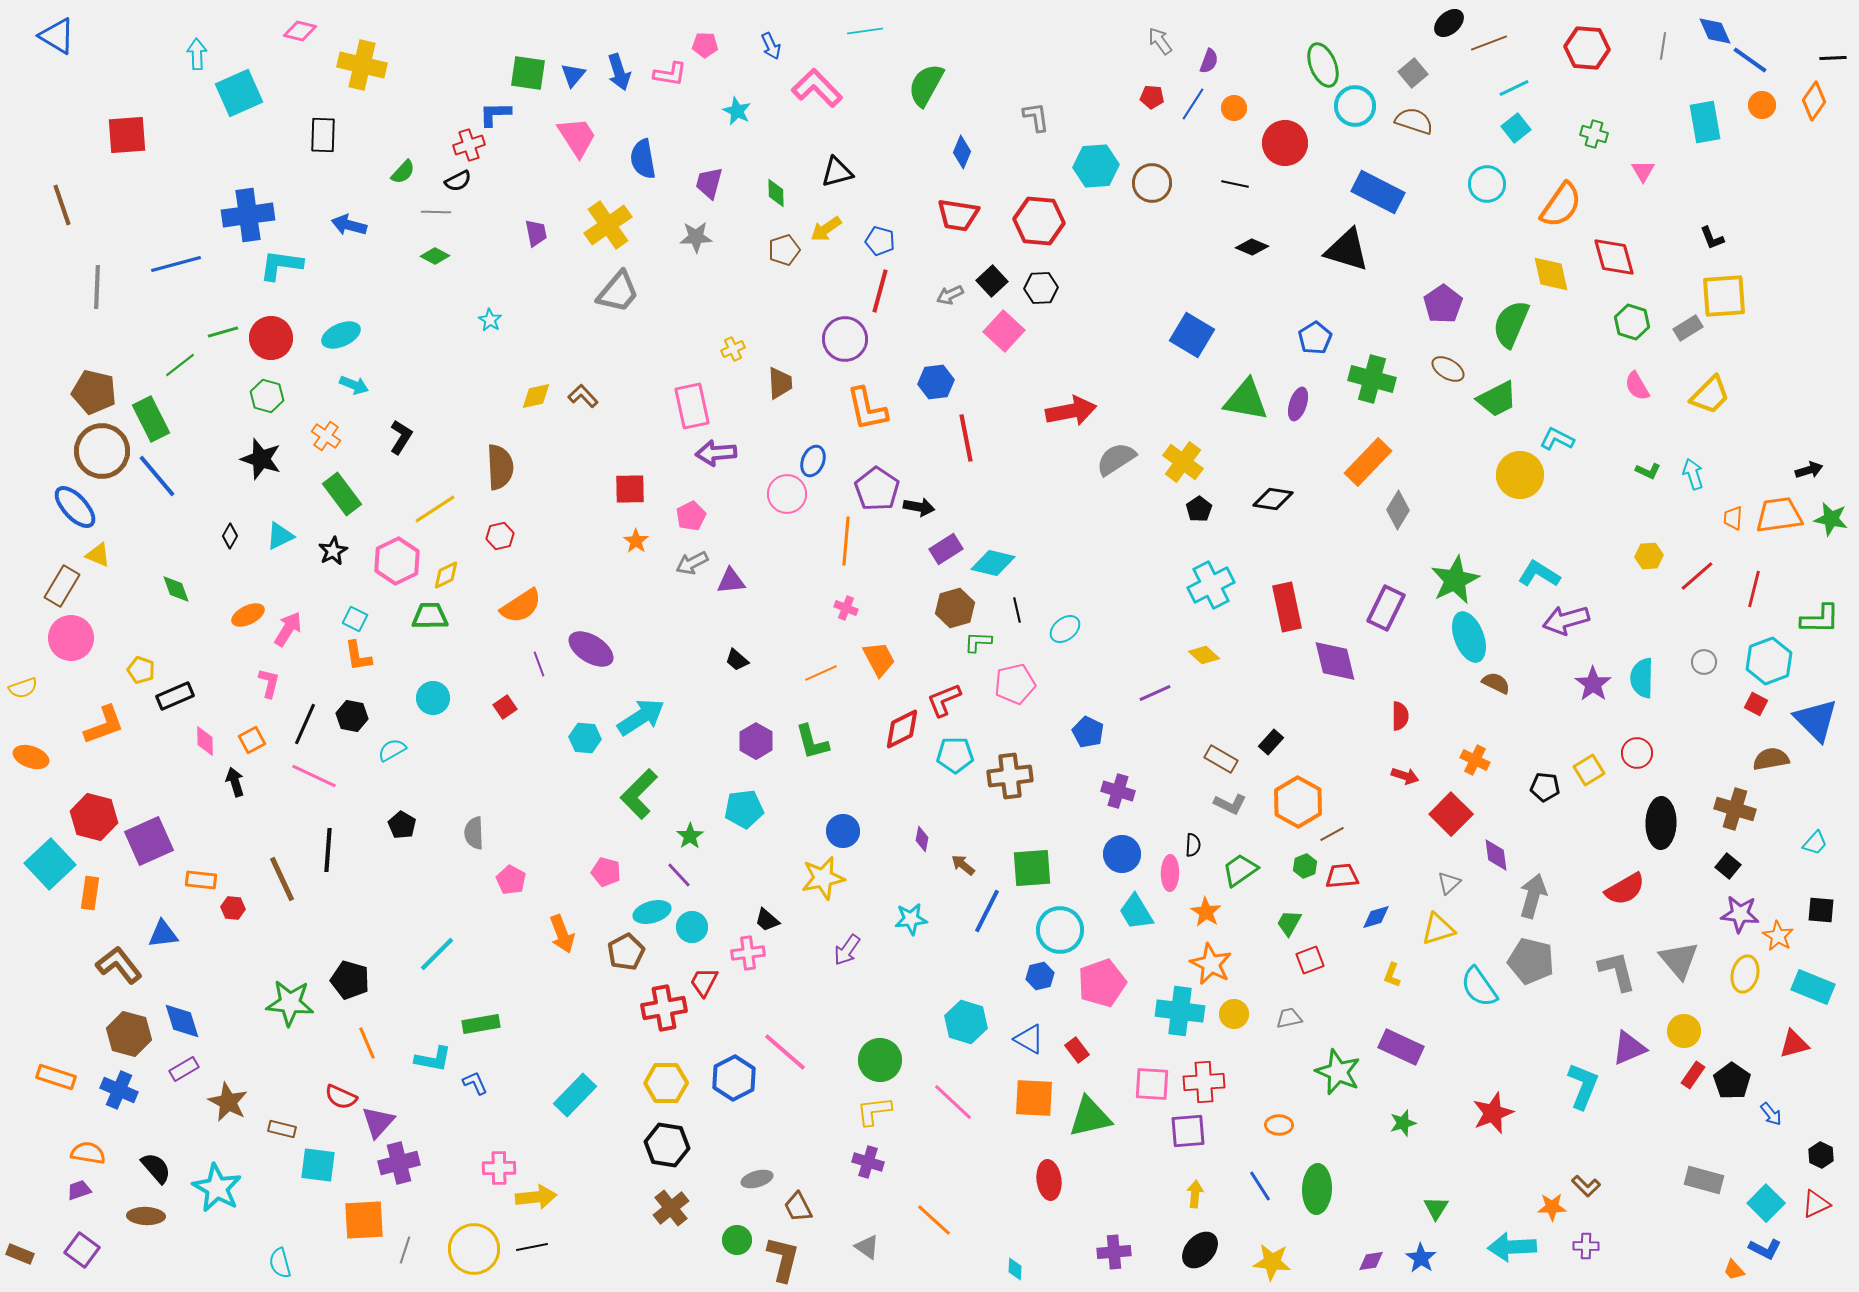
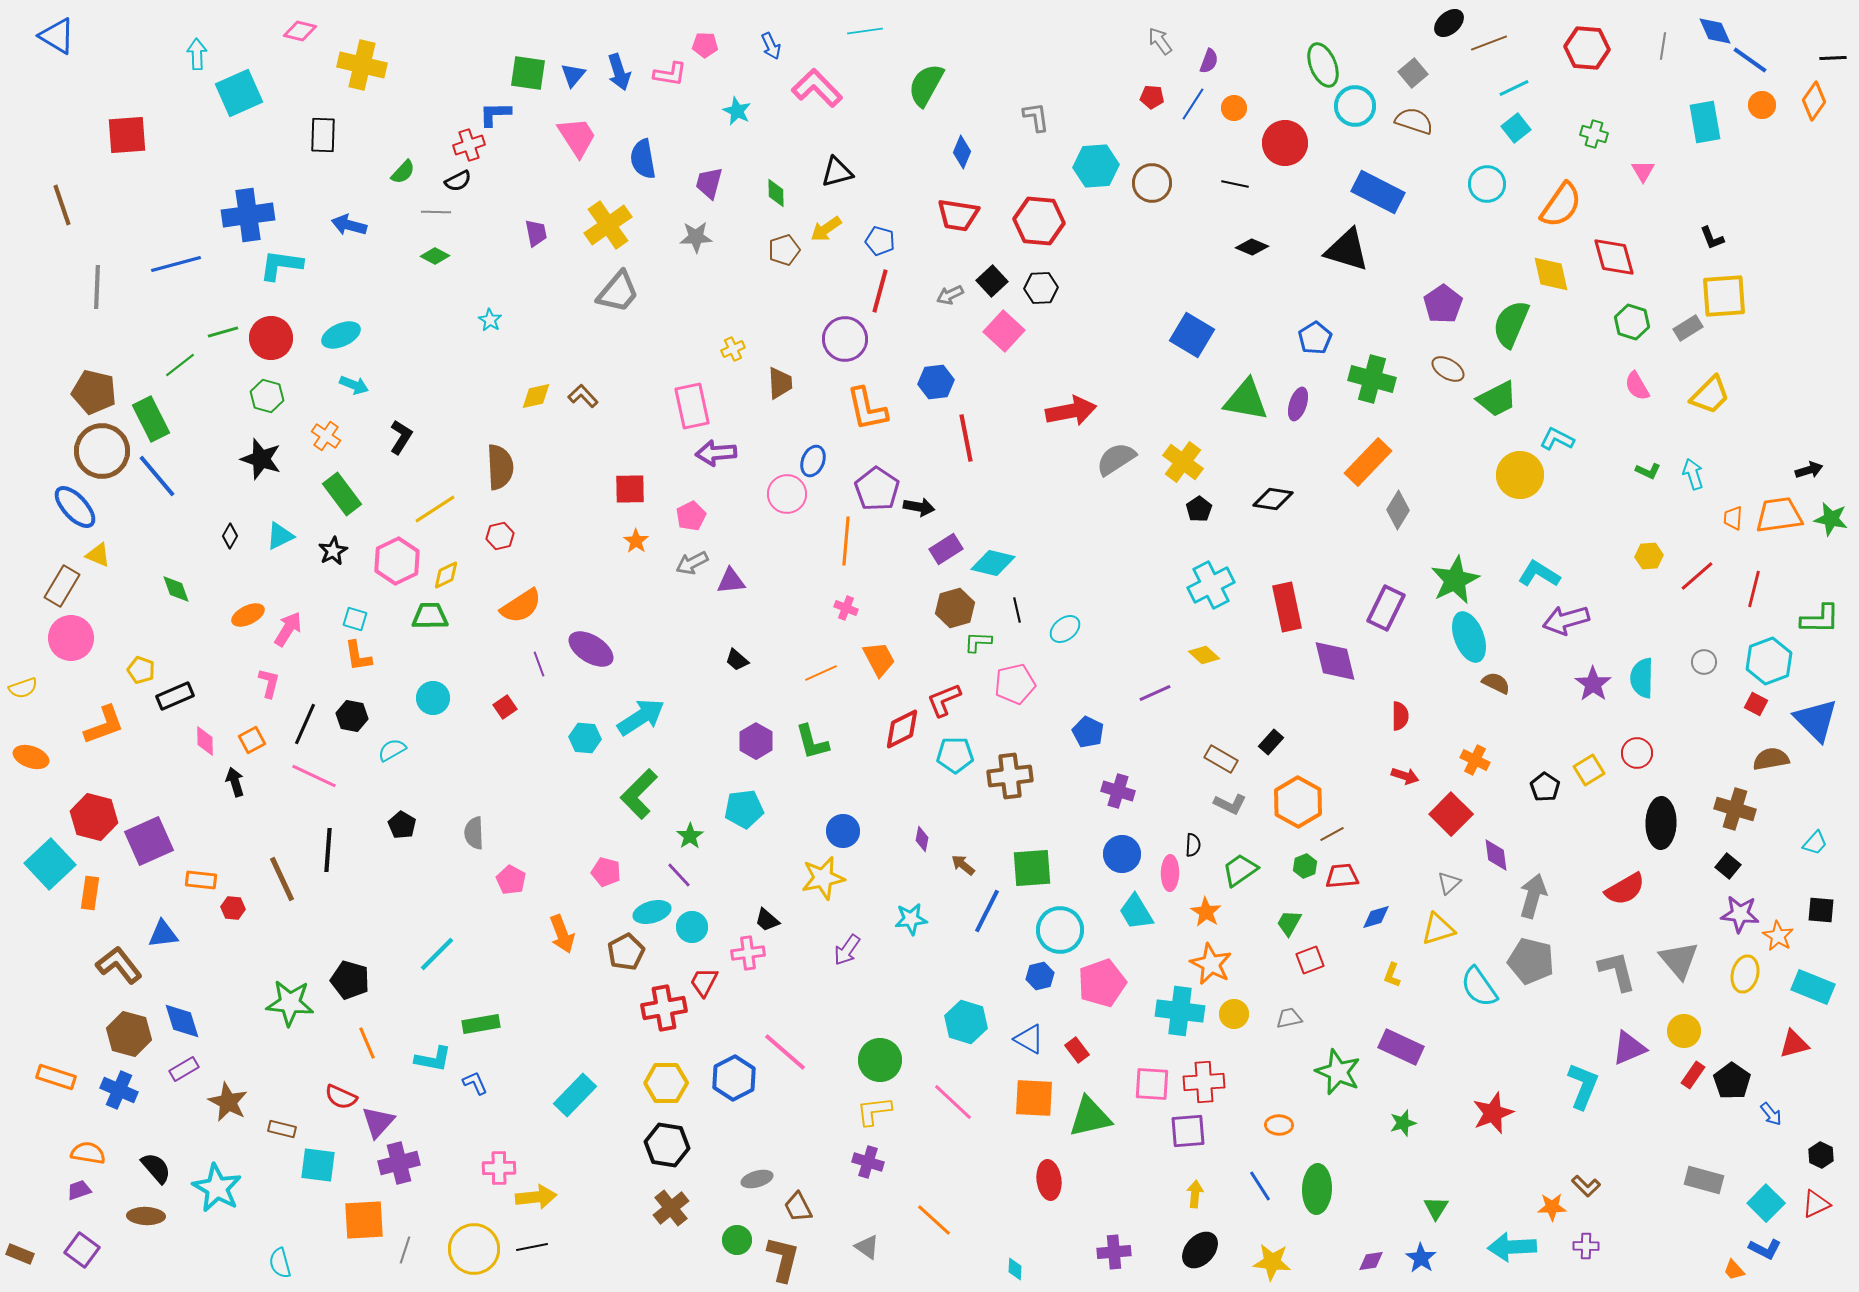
cyan square at (355, 619): rotated 10 degrees counterclockwise
black pentagon at (1545, 787): rotated 28 degrees clockwise
